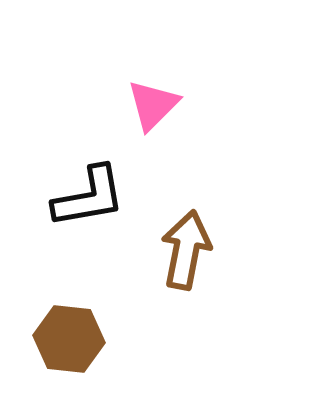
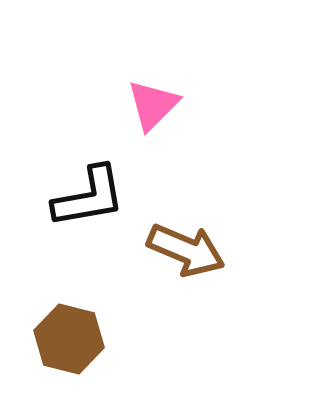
brown arrow: rotated 102 degrees clockwise
brown hexagon: rotated 8 degrees clockwise
